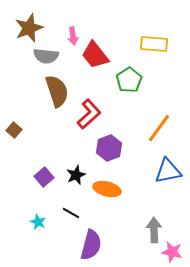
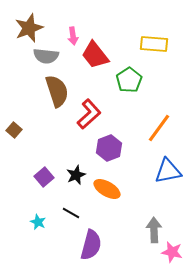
orange ellipse: rotated 16 degrees clockwise
